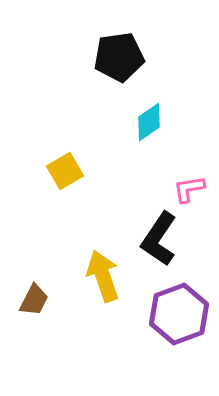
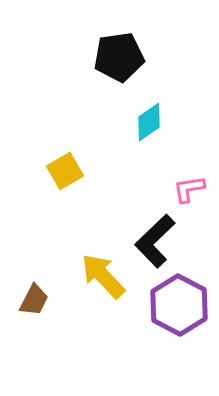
black L-shape: moved 4 px left, 2 px down; rotated 12 degrees clockwise
yellow arrow: rotated 24 degrees counterclockwise
purple hexagon: moved 9 px up; rotated 12 degrees counterclockwise
